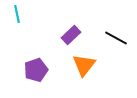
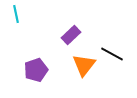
cyan line: moved 1 px left
black line: moved 4 px left, 16 px down
